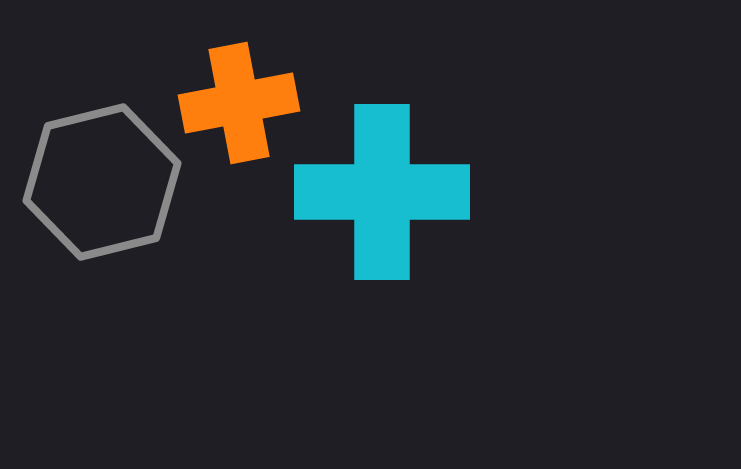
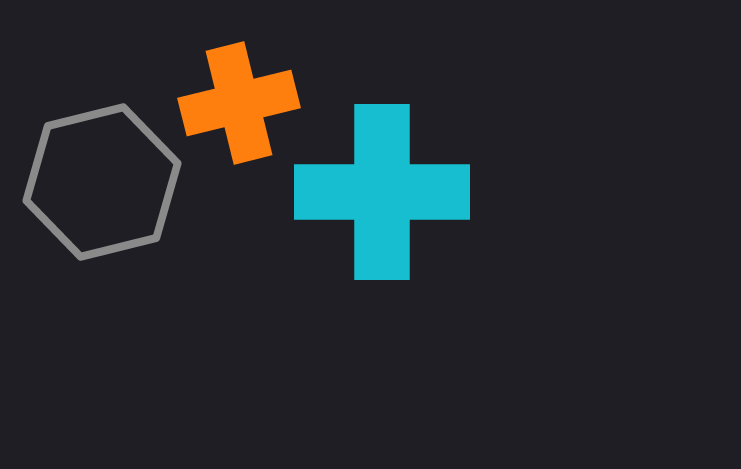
orange cross: rotated 3 degrees counterclockwise
